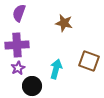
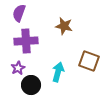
brown star: moved 3 px down
purple cross: moved 9 px right, 4 px up
cyan arrow: moved 2 px right, 3 px down
black circle: moved 1 px left, 1 px up
